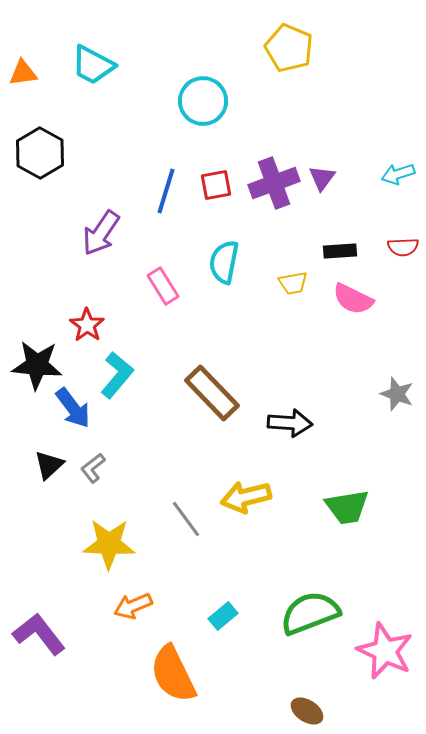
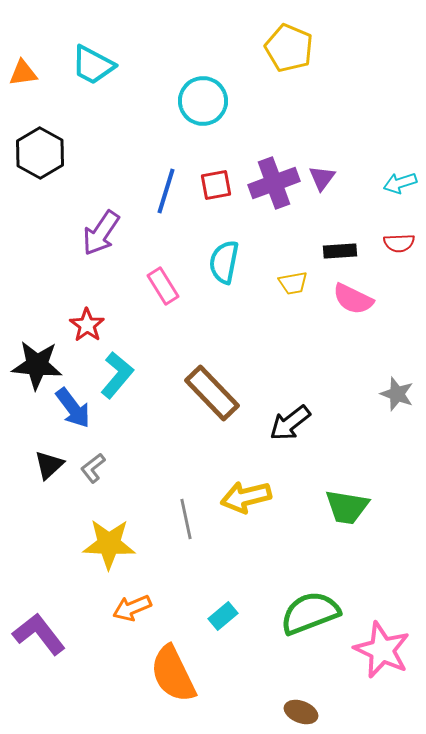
cyan arrow: moved 2 px right, 9 px down
red semicircle: moved 4 px left, 4 px up
black arrow: rotated 138 degrees clockwise
green trapezoid: rotated 18 degrees clockwise
gray line: rotated 24 degrees clockwise
orange arrow: moved 1 px left, 2 px down
pink star: moved 3 px left, 1 px up
brown ellipse: moved 6 px left, 1 px down; rotated 12 degrees counterclockwise
